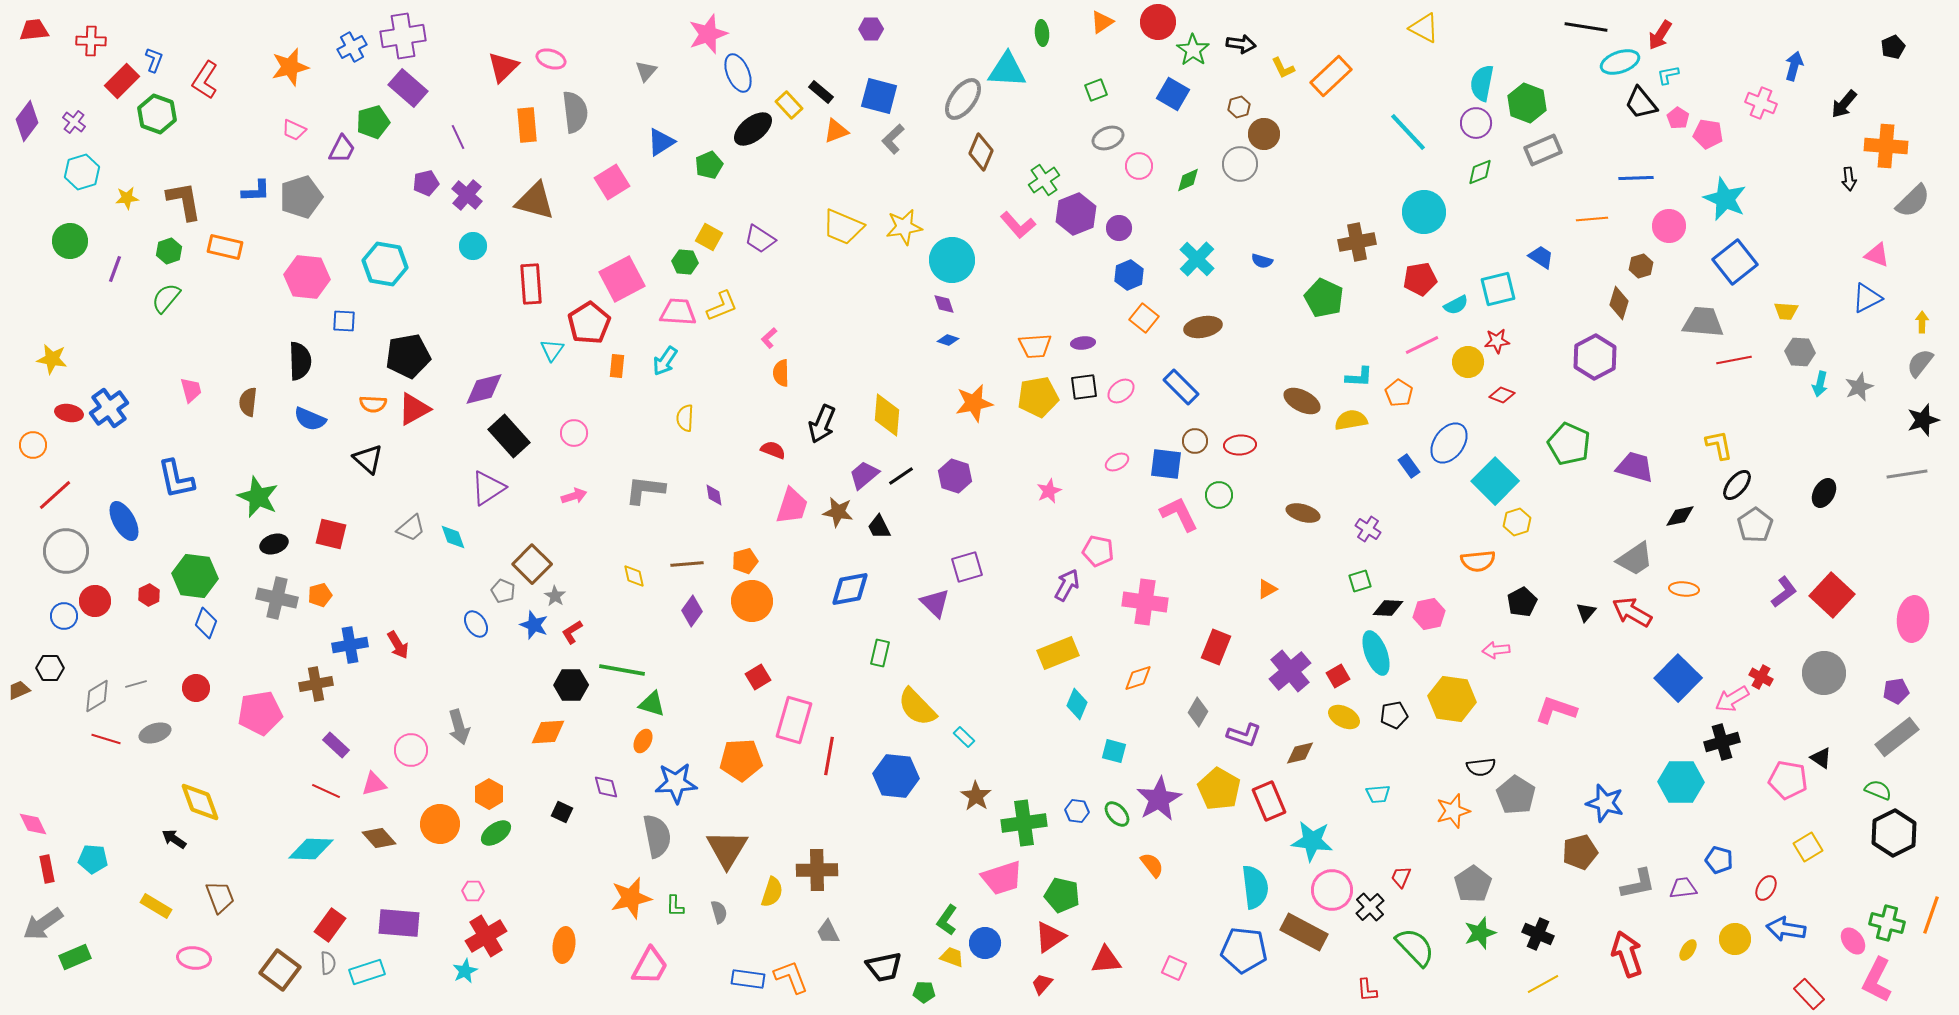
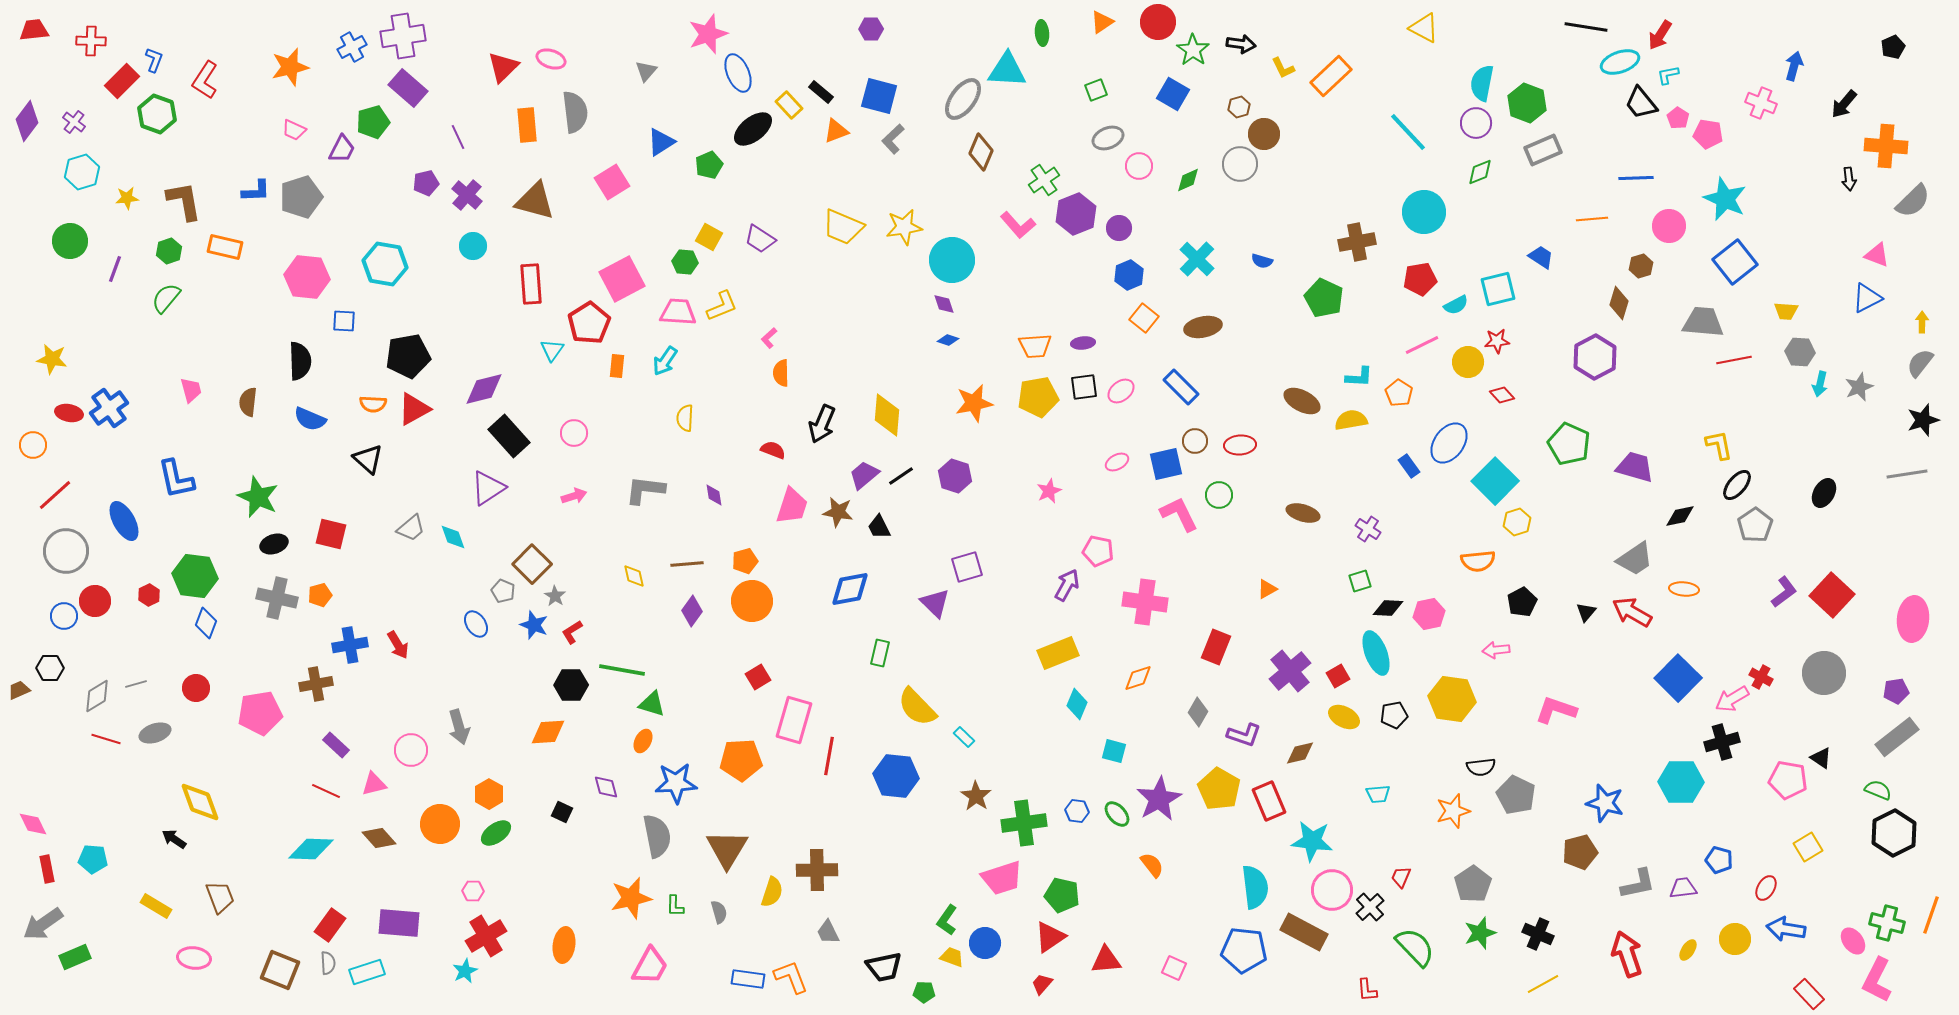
red diamond at (1502, 395): rotated 25 degrees clockwise
blue square at (1166, 464): rotated 20 degrees counterclockwise
gray pentagon at (1516, 795): rotated 6 degrees counterclockwise
brown square at (280, 970): rotated 15 degrees counterclockwise
